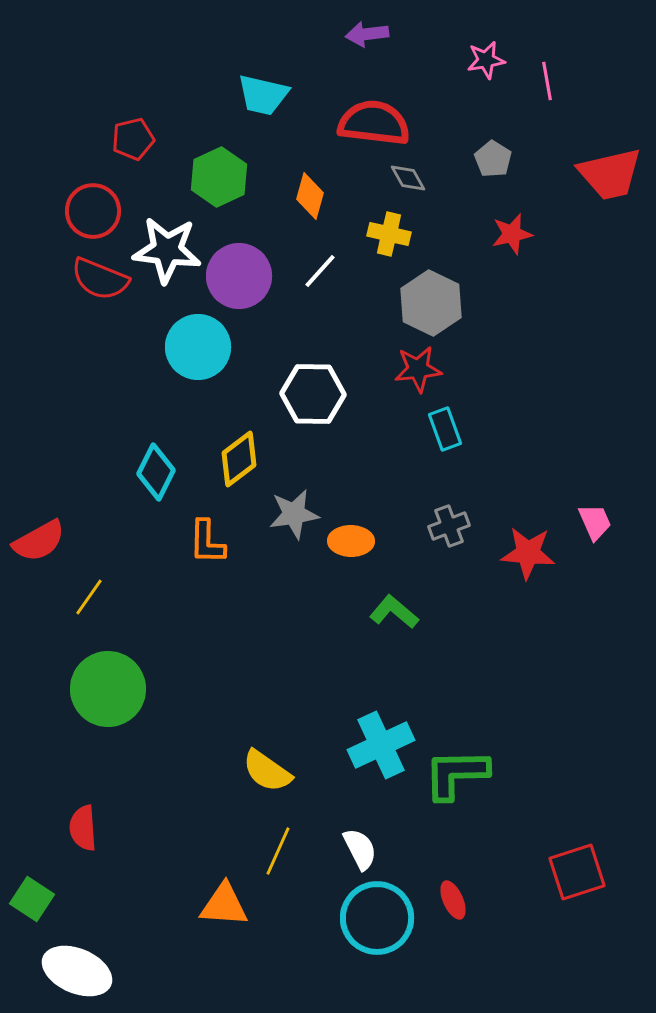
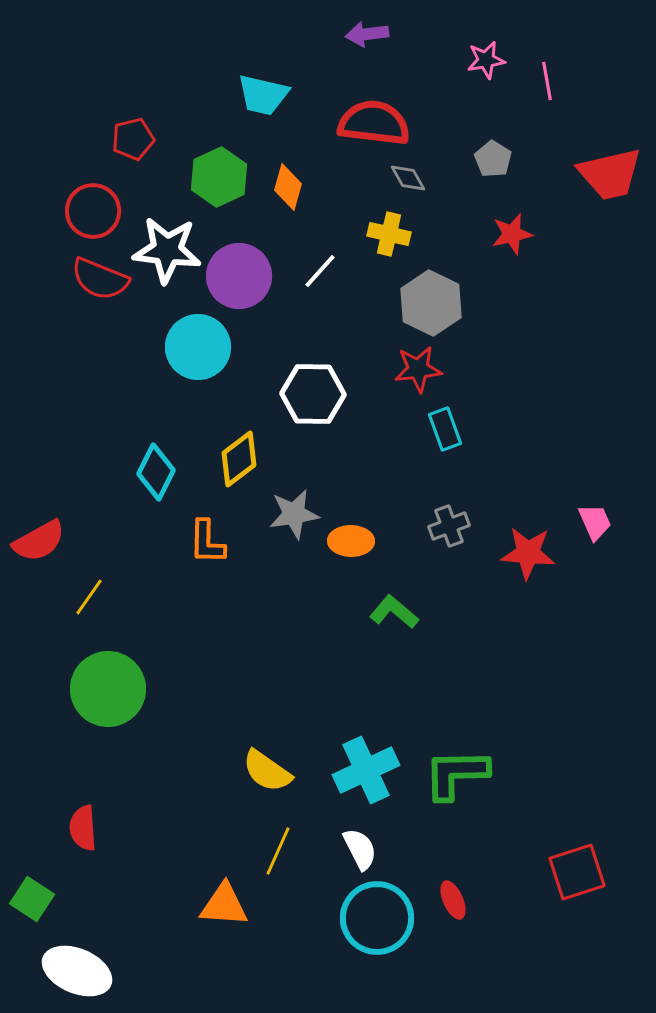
orange diamond at (310, 196): moved 22 px left, 9 px up
cyan cross at (381, 745): moved 15 px left, 25 px down
